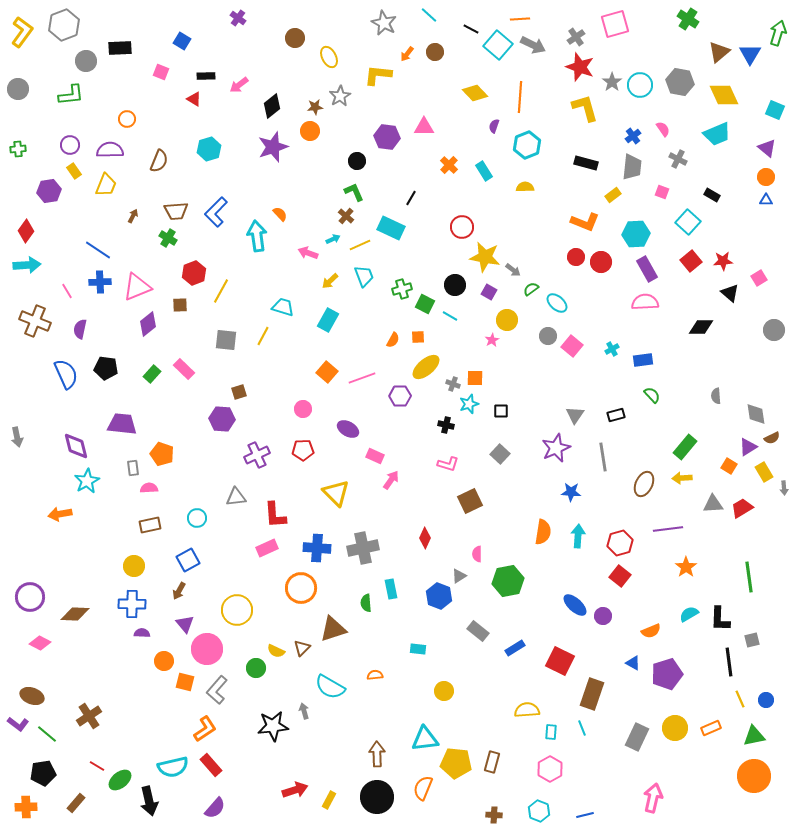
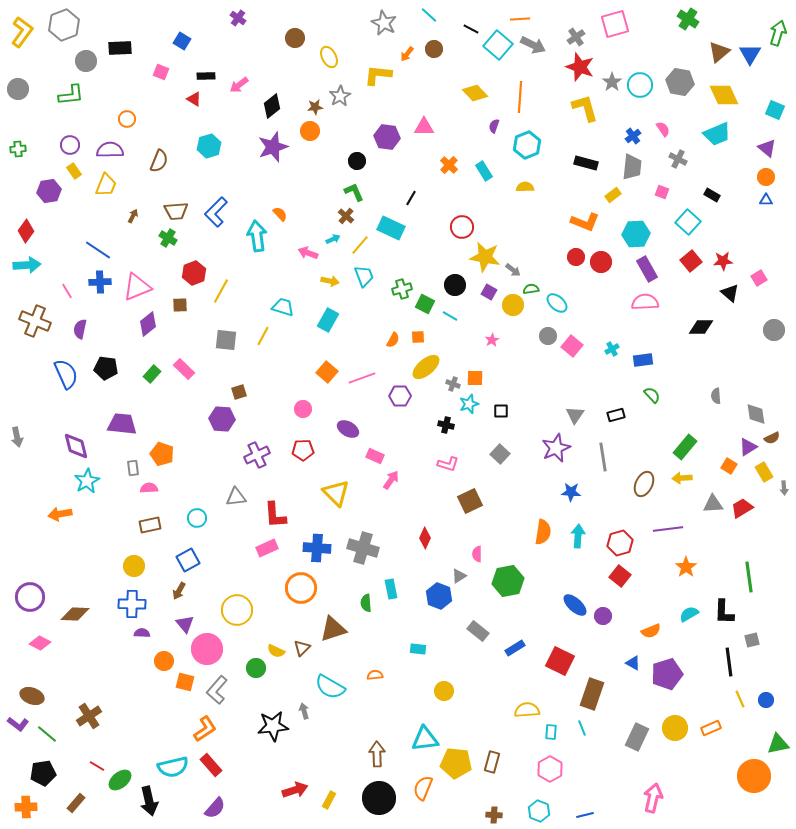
brown circle at (435, 52): moved 1 px left, 3 px up
cyan hexagon at (209, 149): moved 3 px up
yellow line at (360, 245): rotated 25 degrees counterclockwise
yellow arrow at (330, 281): rotated 126 degrees counterclockwise
green semicircle at (531, 289): rotated 28 degrees clockwise
yellow circle at (507, 320): moved 6 px right, 15 px up
gray cross at (363, 548): rotated 28 degrees clockwise
black L-shape at (720, 619): moved 4 px right, 7 px up
green triangle at (754, 736): moved 24 px right, 8 px down
black circle at (377, 797): moved 2 px right, 1 px down
